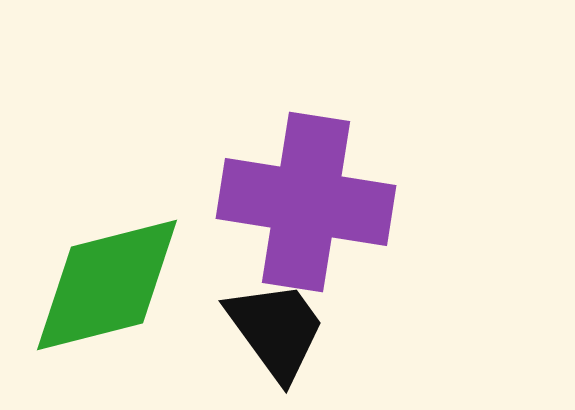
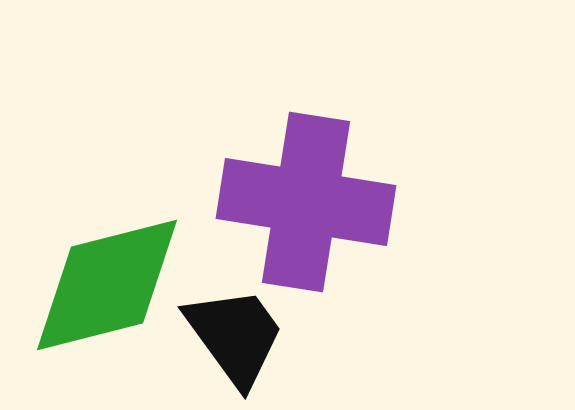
black trapezoid: moved 41 px left, 6 px down
